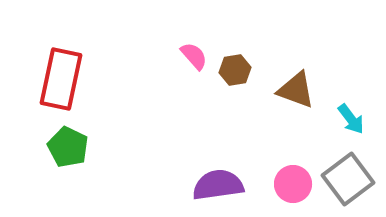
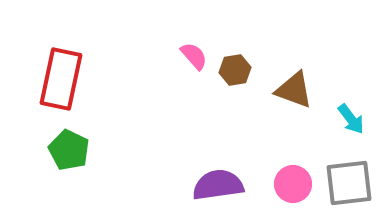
brown triangle: moved 2 px left
green pentagon: moved 1 px right, 3 px down
gray square: moved 1 px right, 4 px down; rotated 30 degrees clockwise
